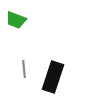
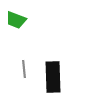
black rectangle: rotated 20 degrees counterclockwise
